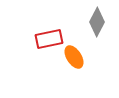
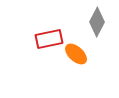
orange ellipse: moved 2 px right, 3 px up; rotated 15 degrees counterclockwise
